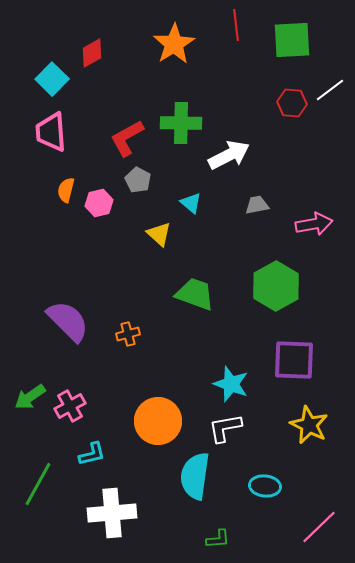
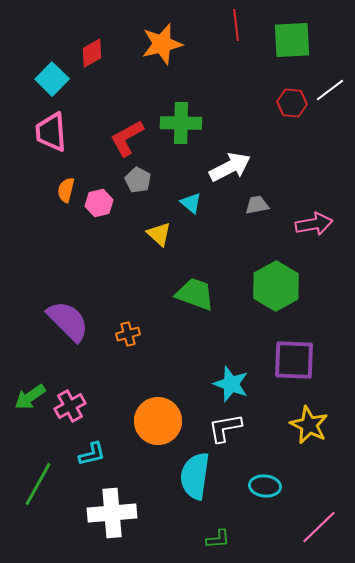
orange star: moved 12 px left; rotated 18 degrees clockwise
white arrow: moved 1 px right, 12 px down
